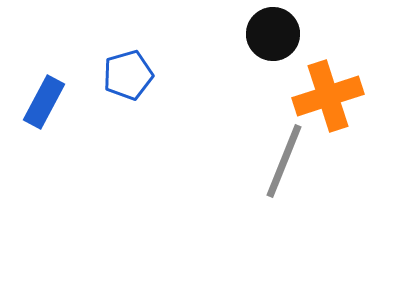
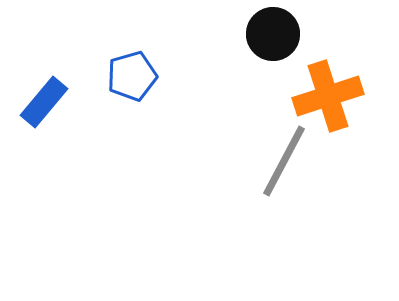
blue pentagon: moved 4 px right, 1 px down
blue rectangle: rotated 12 degrees clockwise
gray line: rotated 6 degrees clockwise
